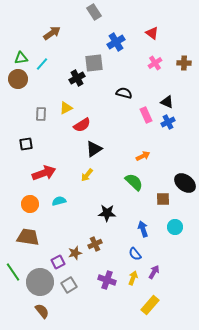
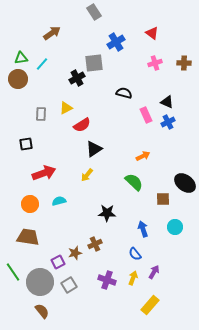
pink cross at (155, 63): rotated 16 degrees clockwise
